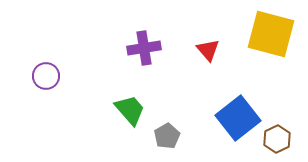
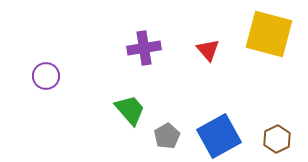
yellow square: moved 2 px left
blue square: moved 19 px left, 18 px down; rotated 9 degrees clockwise
